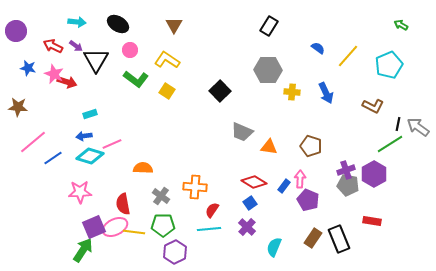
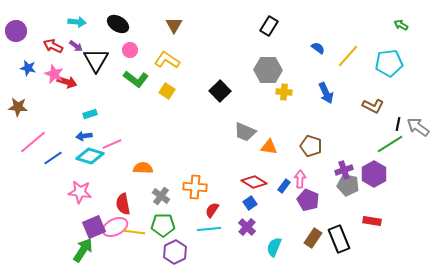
cyan pentagon at (389, 65): moved 2 px up; rotated 16 degrees clockwise
yellow cross at (292, 92): moved 8 px left
gray trapezoid at (242, 132): moved 3 px right
purple cross at (346, 170): moved 2 px left
pink star at (80, 192): rotated 10 degrees clockwise
